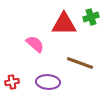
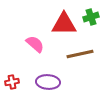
brown line: moved 9 px up; rotated 32 degrees counterclockwise
